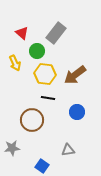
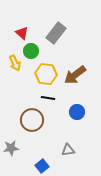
green circle: moved 6 px left
yellow hexagon: moved 1 px right
gray star: moved 1 px left
blue square: rotated 16 degrees clockwise
